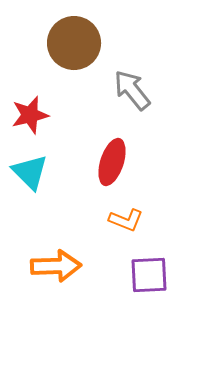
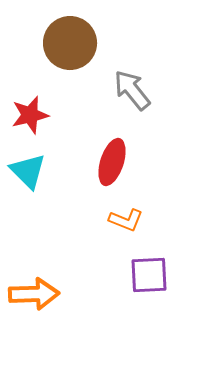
brown circle: moved 4 px left
cyan triangle: moved 2 px left, 1 px up
orange arrow: moved 22 px left, 28 px down
